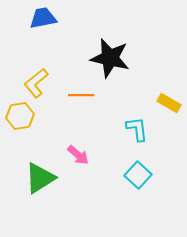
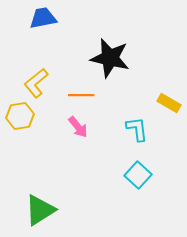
pink arrow: moved 28 px up; rotated 10 degrees clockwise
green triangle: moved 32 px down
